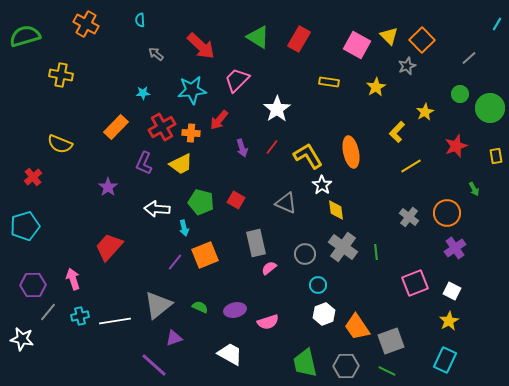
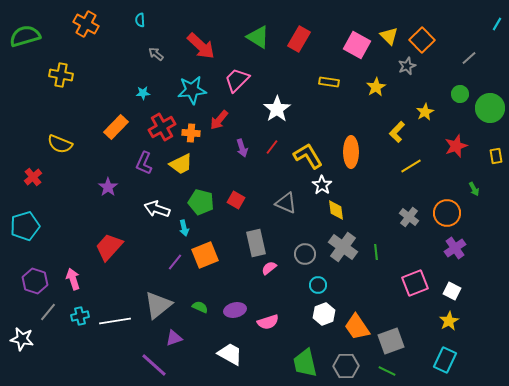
orange ellipse at (351, 152): rotated 12 degrees clockwise
white arrow at (157, 209): rotated 15 degrees clockwise
purple hexagon at (33, 285): moved 2 px right, 4 px up; rotated 20 degrees clockwise
